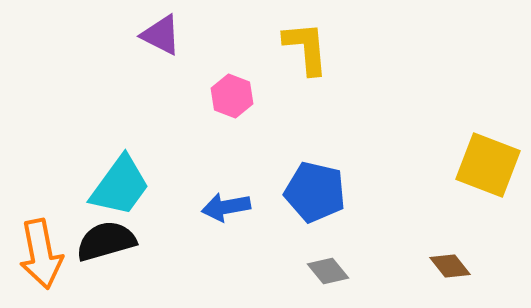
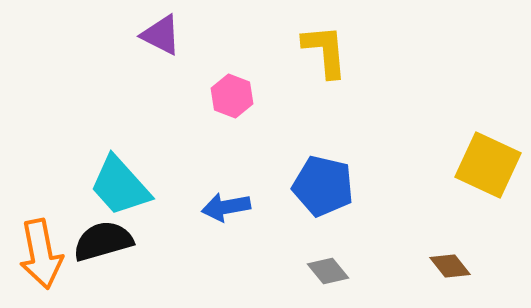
yellow L-shape: moved 19 px right, 3 px down
yellow square: rotated 4 degrees clockwise
cyan trapezoid: rotated 102 degrees clockwise
blue pentagon: moved 8 px right, 6 px up
black semicircle: moved 3 px left
